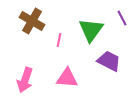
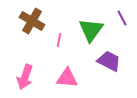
pink arrow: moved 3 px up
